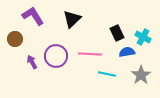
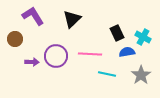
purple arrow: rotated 120 degrees clockwise
